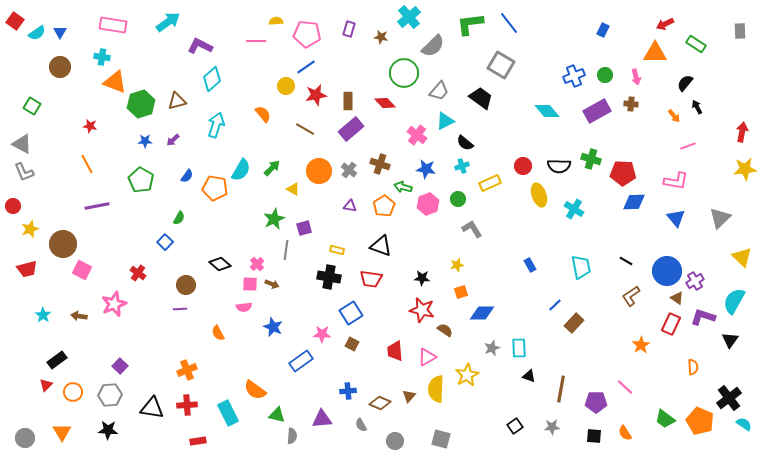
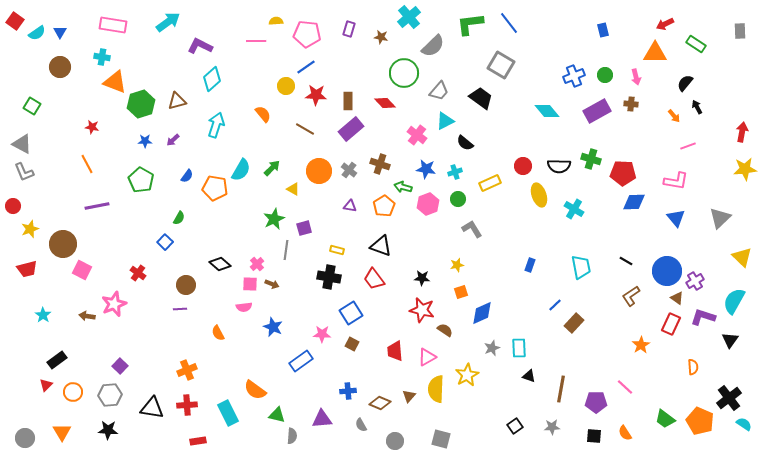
blue rectangle at (603, 30): rotated 40 degrees counterclockwise
red star at (316, 95): rotated 15 degrees clockwise
red star at (90, 126): moved 2 px right, 1 px down
cyan cross at (462, 166): moved 7 px left, 6 px down
blue rectangle at (530, 265): rotated 48 degrees clockwise
red trapezoid at (371, 279): moved 3 px right; rotated 45 degrees clockwise
blue diamond at (482, 313): rotated 25 degrees counterclockwise
brown arrow at (79, 316): moved 8 px right
